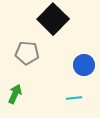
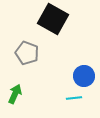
black square: rotated 16 degrees counterclockwise
gray pentagon: rotated 15 degrees clockwise
blue circle: moved 11 px down
